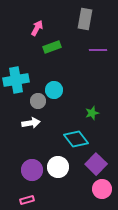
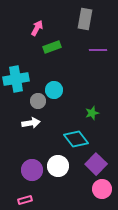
cyan cross: moved 1 px up
white circle: moved 1 px up
pink rectangle: moved 2 px left
